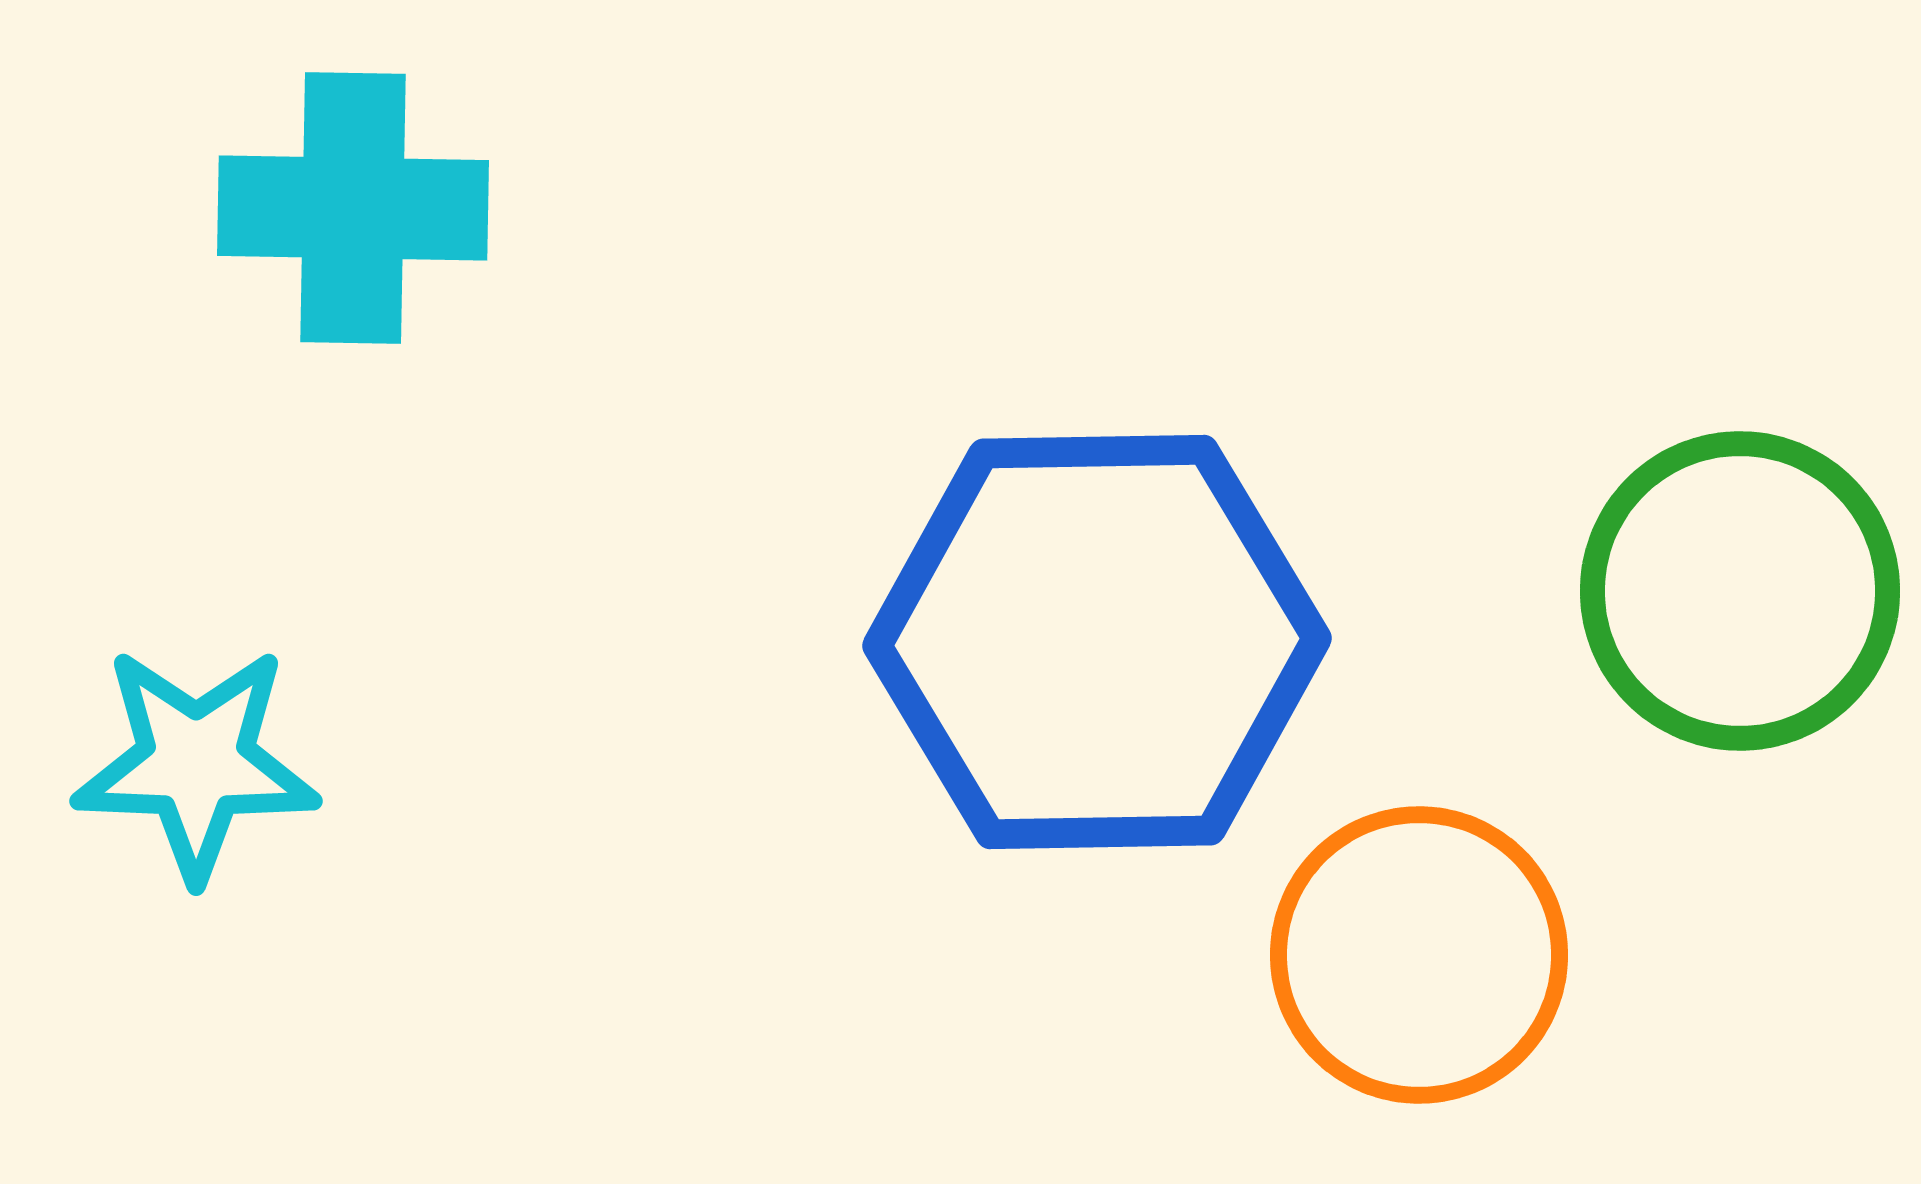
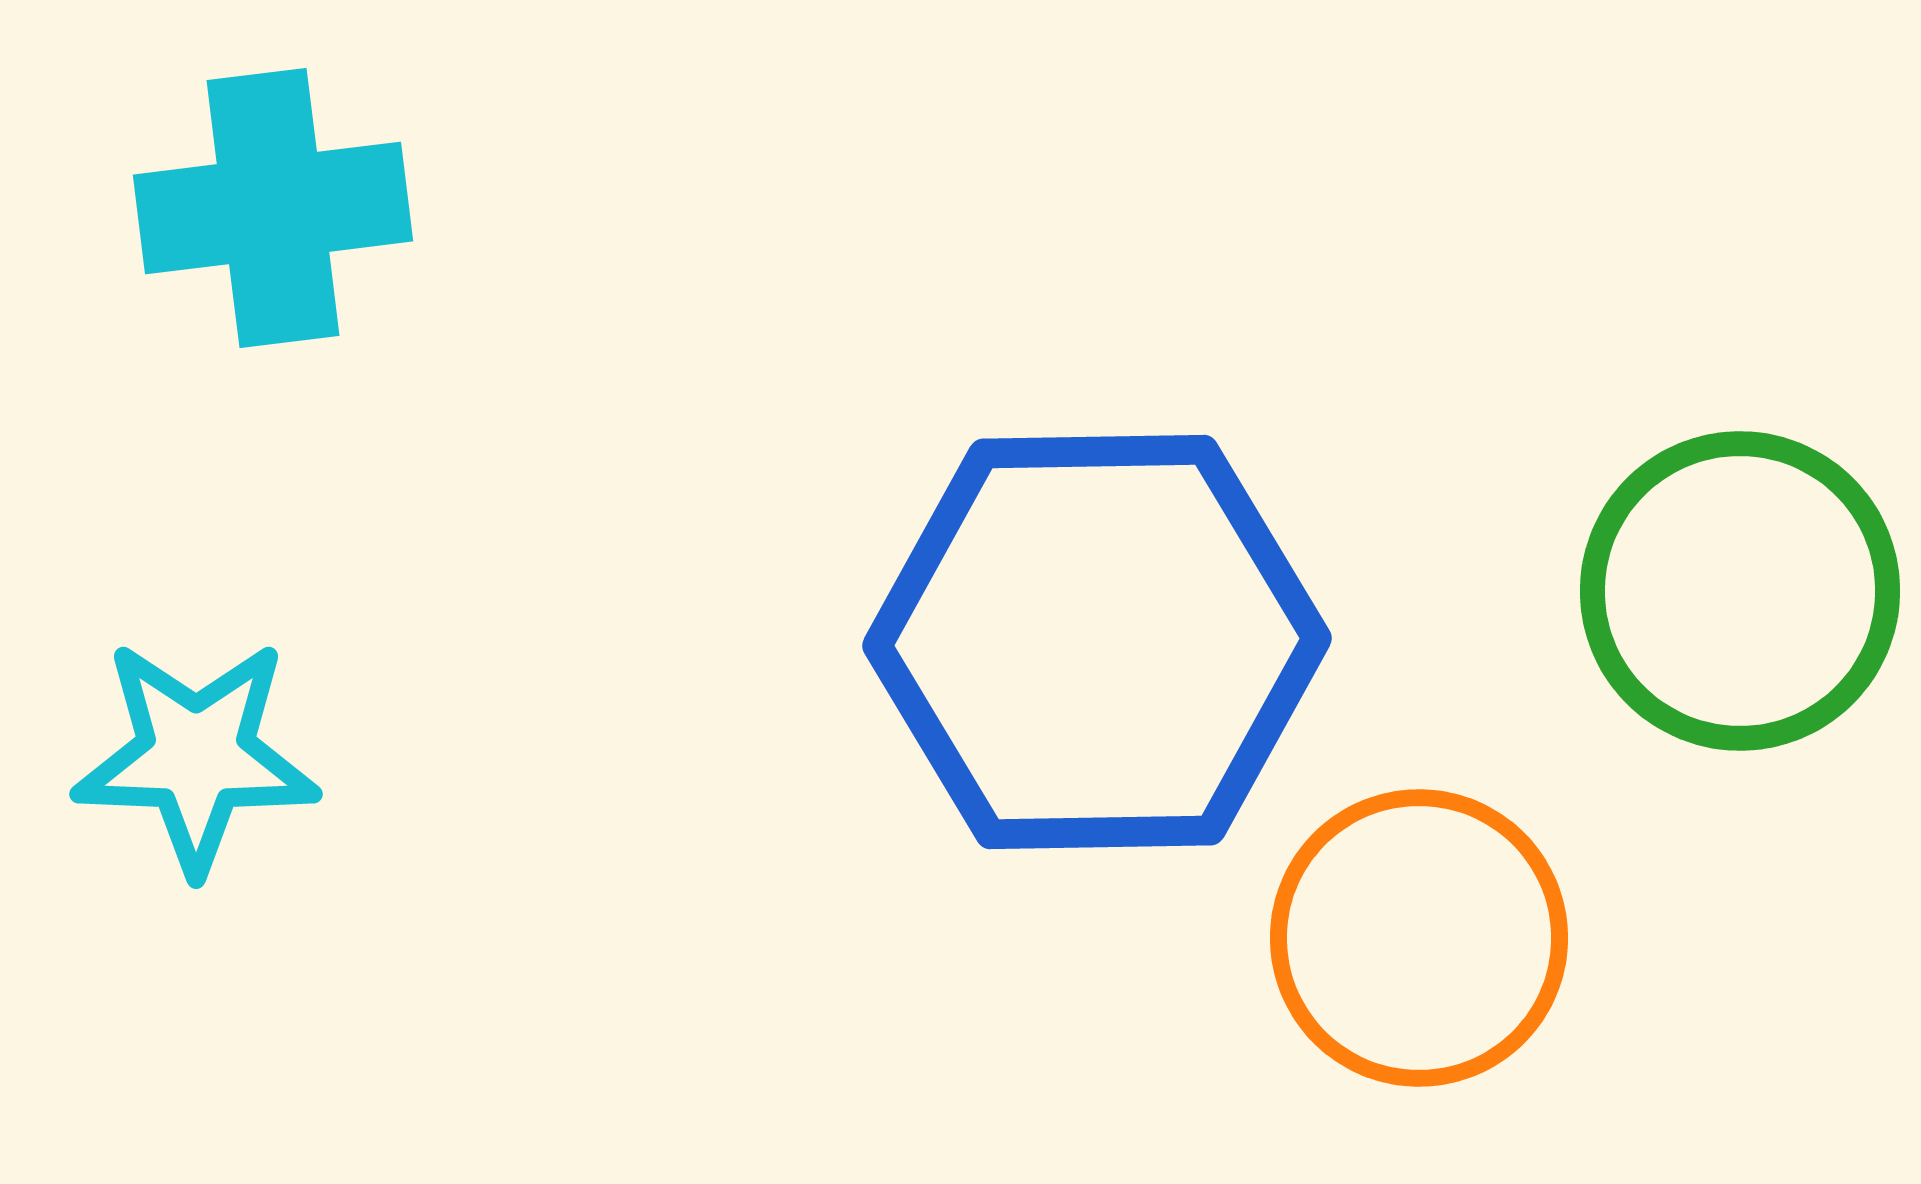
cyan cross: moved 80 px left; rotated 8 degrees counterclockwise
cyan star: moved 7 px up
orange circle: moved 17 px up
